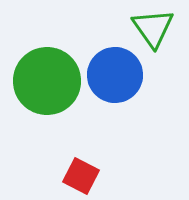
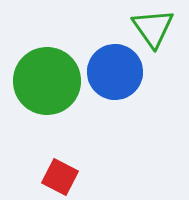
blue circle: moved 3 px up
red square: moved 21 px left, 1 px down
